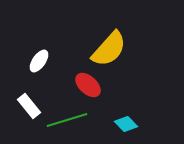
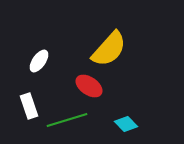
red ellipse: moved 1 px right, 1 px down; rotated 8 degrees counterclockwise
white rectangle: rotated 20 degrees clockwise
